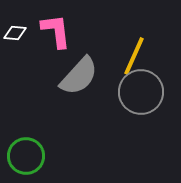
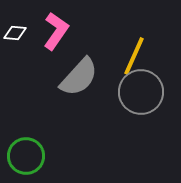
pink L-shape: rotated 42 degrees clockwise
gray semicircle: moved 1 px down
